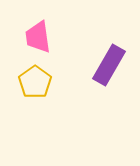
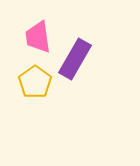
purple rectangle: moved 34 px left, 6 px up
